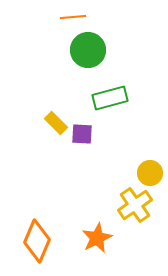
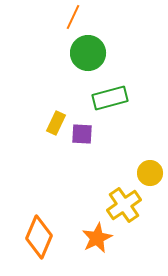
orange line: rotated 60 degrees counterclockwise
green circle: moved 3 px down
yellow rectangle: rotated 70 degrees clockwise
yellow cross: moved 11 px left
orange diamond: moved 2 px right, 4 px up
